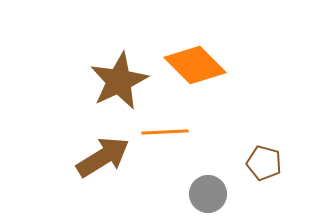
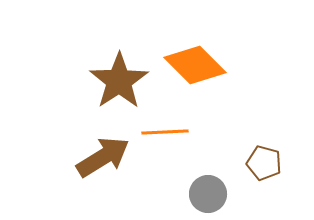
brown star: rotated 8 degrees counterclockwise
